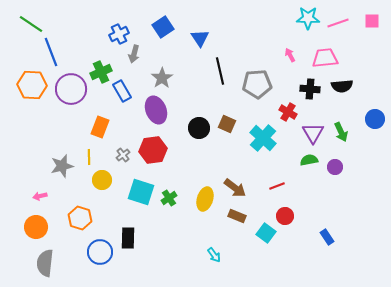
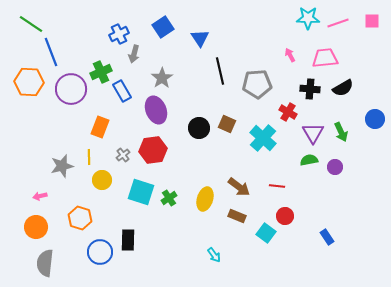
orange hexagon at (32, 85): moved 3 px left, 3 px up
black semicircle at (342, 86): moved 1 px right, 2 px down; rotated 25 degrees counterclockwise
red line at (277, 186): rotated 28 degrees clockwise
brown arrow at (235, 188): moved 4 px right, 1 px up
black rectangle at (128, 238): moved 2 px down
